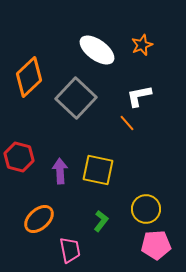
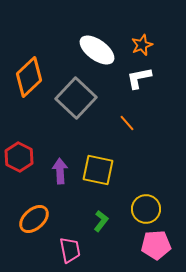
white L-shape: moved 18 px up
red hexagon: rotated 12 degrees clockwise
orange ellipse: moved 5 px left
